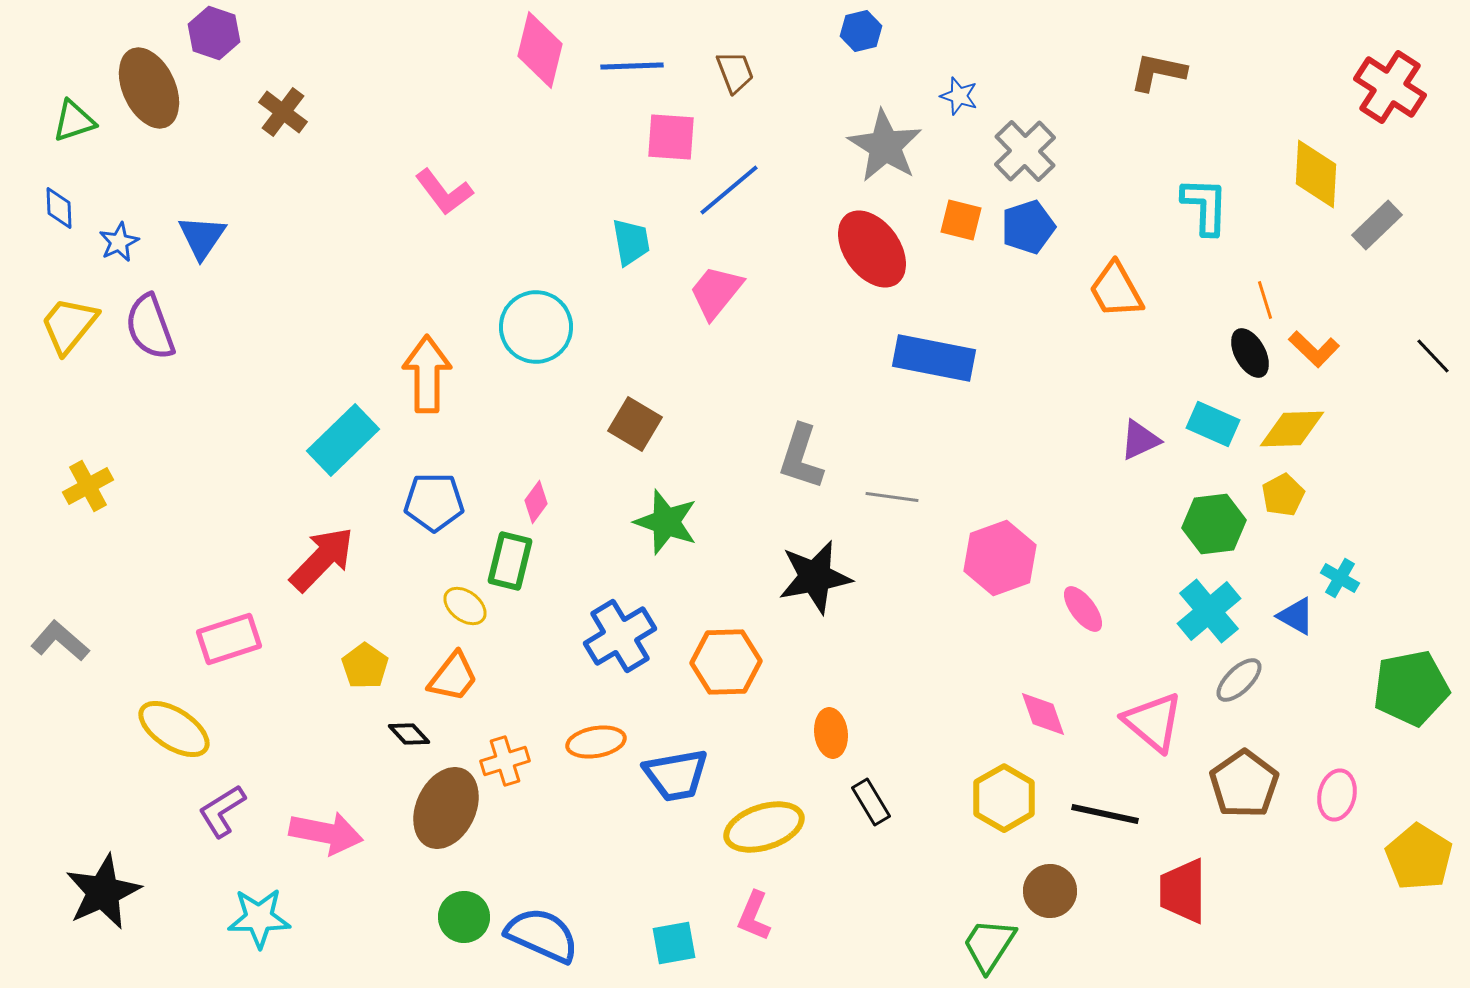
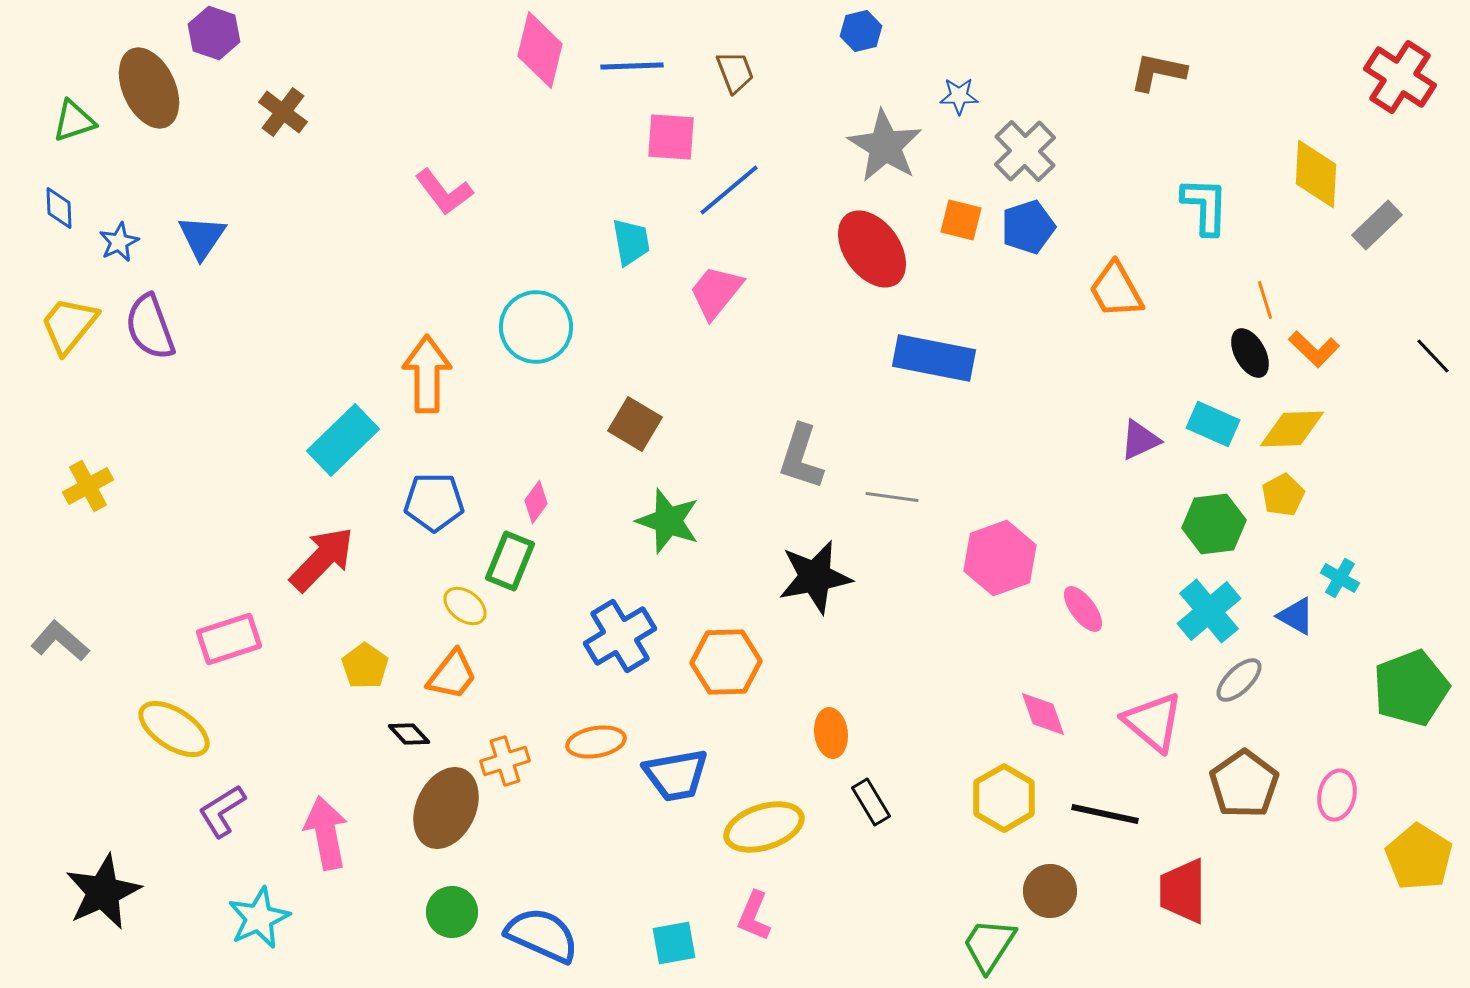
red cross at (1390, 87): moved 10 px right, 10 px up
blue star at (959, 96): rotated 18 degrees counterclockwise
green star at (666, 522): moved 2 px right, 1 px up
green rectangle at (510, 561): rotated 8 degrees clockwise
orange trapezoid at (453, 677): moved 1 px left, 2 px up
green pentagon at (1411, 688): rotated 10 degrees counterclockwise
pink arrow at (326, 833): rotated 112 degrees counterclockwise
green circle at (464, 917): moved 12 px left, 5 px up
cyan star at (259, 918): rotated 24 degrees counterclockwise
